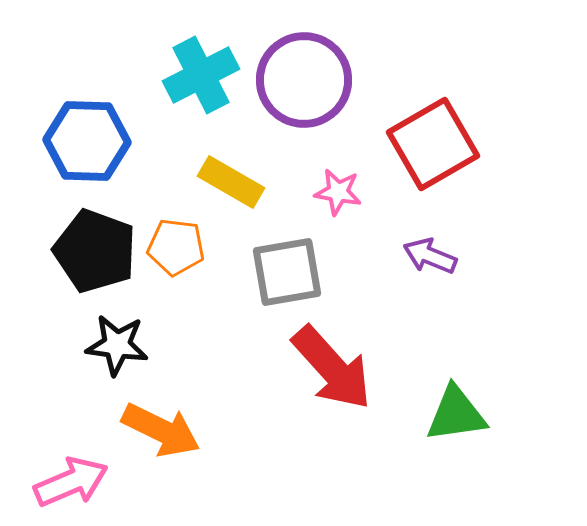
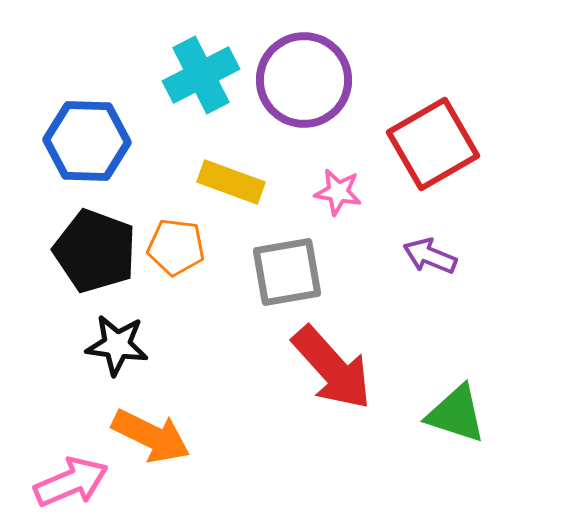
yellow rectangle: rotated 10 degrees counterclockwise
green triangle: rotated 26 degrees clockwise
orange arrow: moved 10 px left, 6 px down
